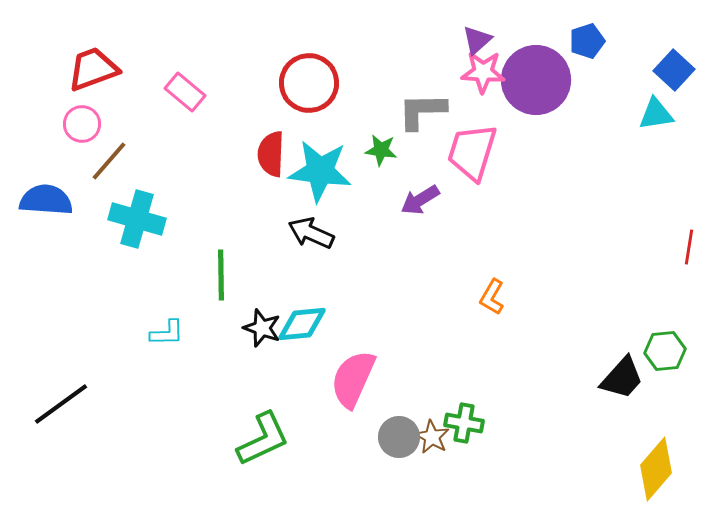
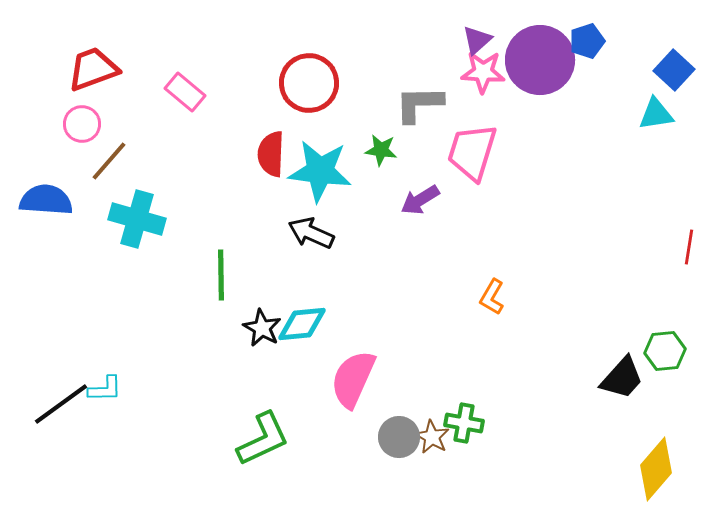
purple circle: moved 4 px right, 20 px up
gray L-shape: moved 3 px left, 7 px up
black star: rotated 9 degrees clockwise
cyan L-shape: moved 62 px left, 56 px down
